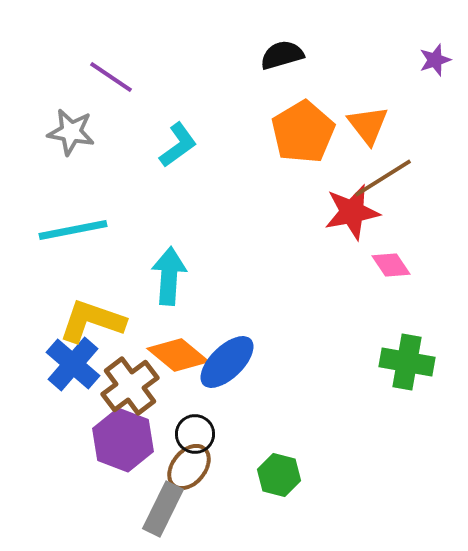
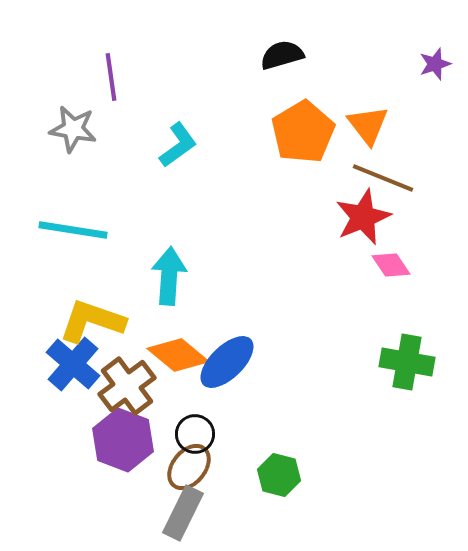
purple star: moved 4 px down
purple line: rotated 48 degrees clockwise
gray star: moved 2 px right, 3 px up
brown line: rotated 54 degrees clockwise
red star: moved 11 px right, 5 px down; rotated 12 degrees counterclockwise
cyan line: rotated 20 degrees clockwise
brown cross: moved 3 px left
gray rectangle: moved 20 px right, 4 px down
